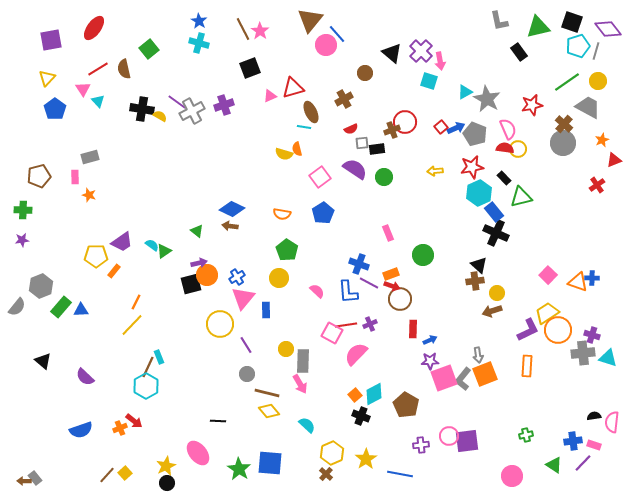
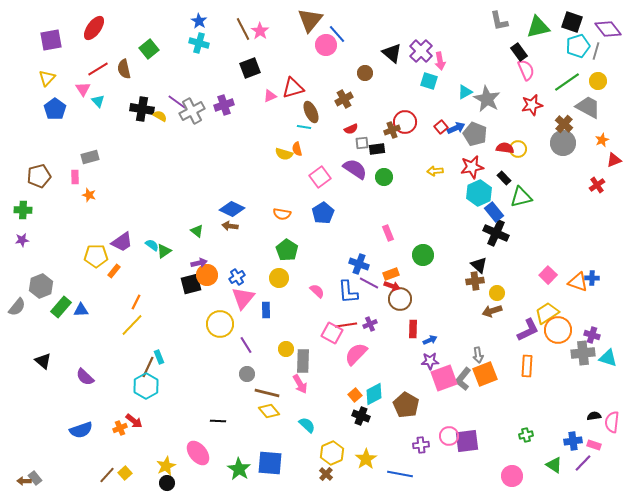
pink semicircle at (508, 129): moved 18 px right, 59 px up
